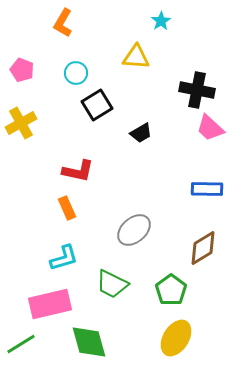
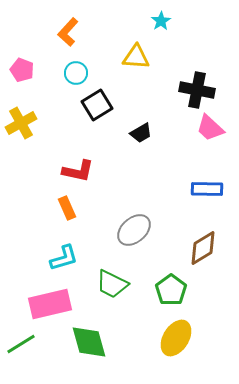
orange L-shape: moved 5 px right, 9 px down; rotated 12 degrees clockwise
